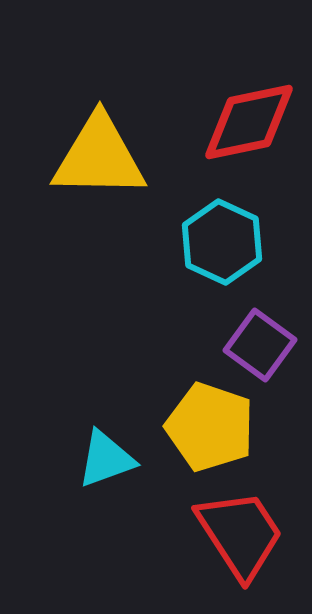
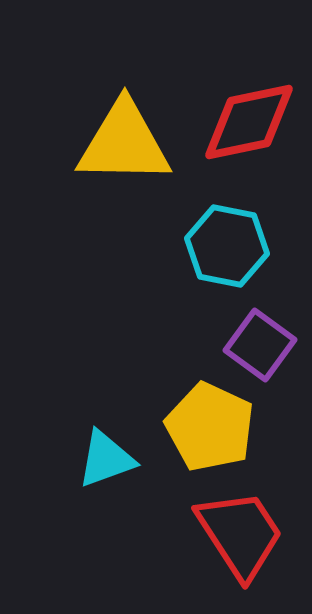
yellow triangle: moved 25 px right, 14 px up
cyan hexagon: moved 5 px right, 4 px down; rotated 14 degrees counterclockwise
yellow pentagon: rotated 6 degrees clockwise
